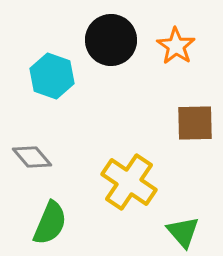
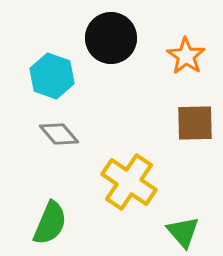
black circle: moved 2 px up
orange star: moved 10 px right, 10 px down
gray diamond: moved 27 px right, 23 px up
